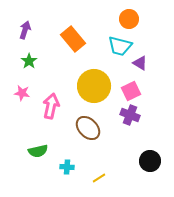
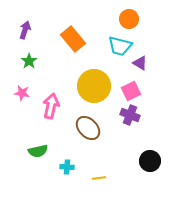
yellow line: rotated 24 degrees clockwise
